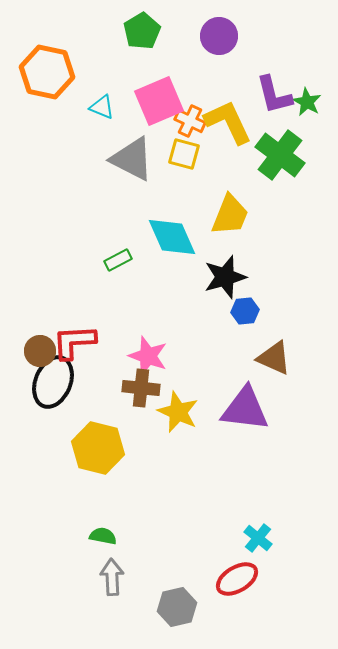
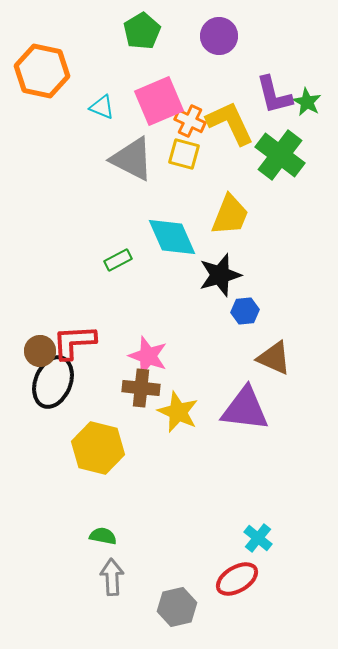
orange hexagon: moved 5 px left, 1 px up
yellow L-shape: moved 2 px right, 1 px down
black star: moved 5 px left, 2 px up
